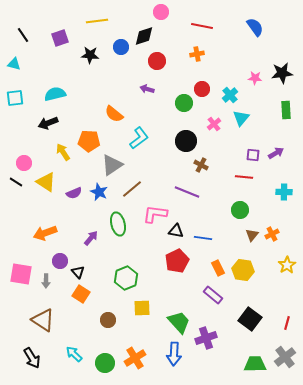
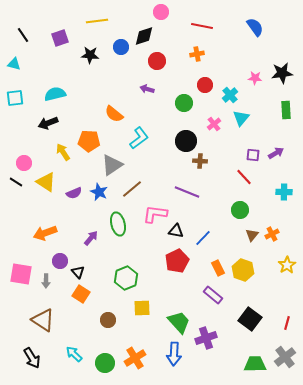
red circle at (202, 89): moved 3 px right, 4 px up
brown cross at (201, 165): moved 1 px left, 4 px up; rotated 24 degrees counterclockwise
red line at (244, 177): rotated 42 degrees clockwise
blue line at (203, 238): rotated 54 degrees counterclockwise
yellow hexagon at (243, 270): rotated 10 degrees clockwise
